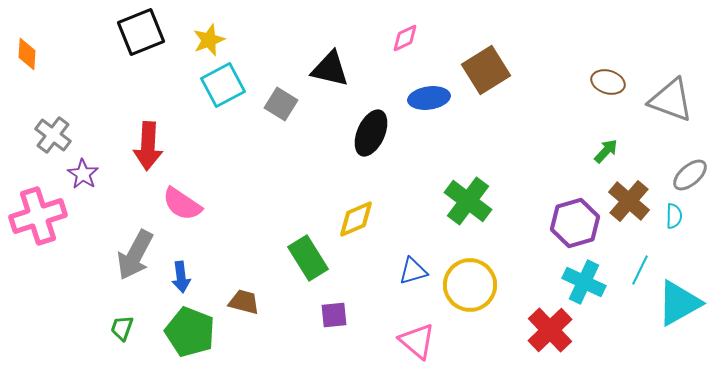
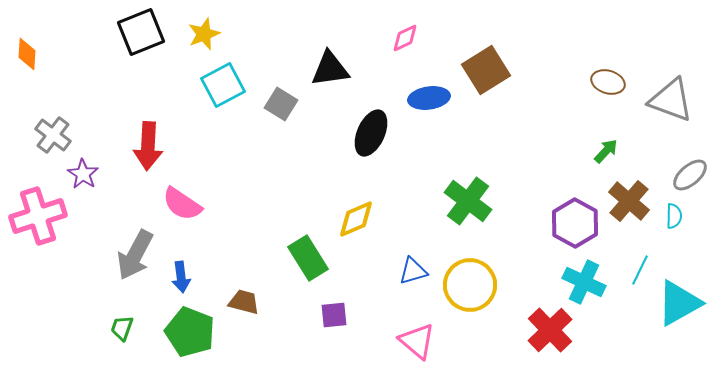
yellow star: moved 5 px left, 6 px up
black triangle: rotated 21 degrees counterclockwise
purple hexagon: rotated 15 degrees counterclockwise
